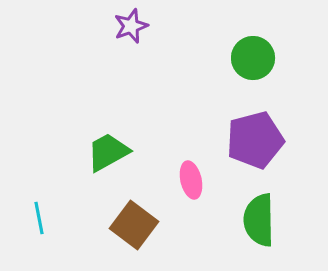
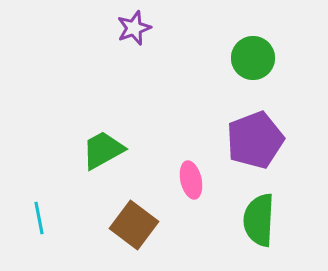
purple star: moved 3 px right, 2 px down
purple pentagon: rotated 6 degrees counterclockwise
green trapezoid: moved 5 px left, 2 px up
green semicircle: rotated 4 degrees clockwise
